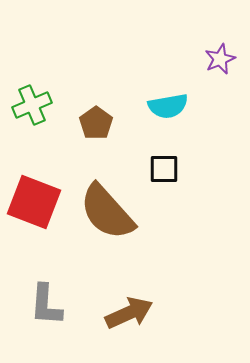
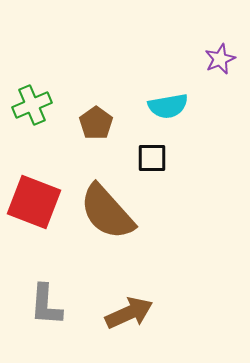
black square: moved 12 px left, 11 px up
